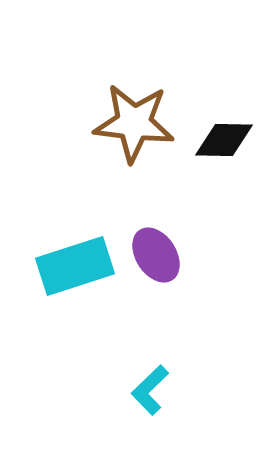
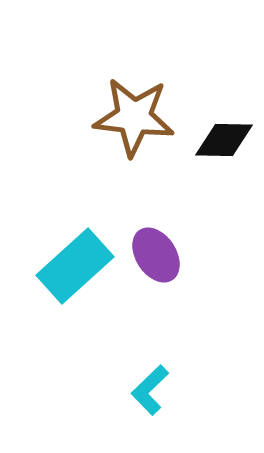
brown star: moved 6 px up
cyan rectangle: rotated 24 degrees counterclockwise
